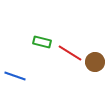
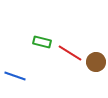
brown circle: moved 1 px right
